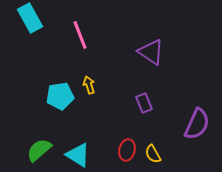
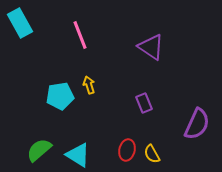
cyan rectangle: moved 10 px left, 5 px down
purple triangle: moved 5 px up
yellow semicircle: moved 1 px left
